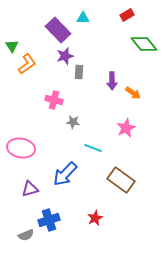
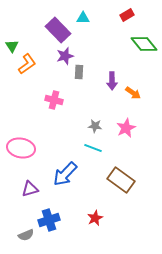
gray star: moved 22 px right, 4 px down
